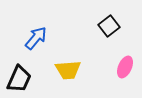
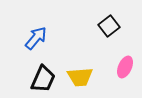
yellow trapezoid: moved 12 px right, 7 px down
black trapezoid: moved 24 px right
